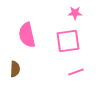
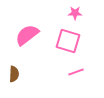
pink semicircle: rotated 65 degrees clockwise
pink square: rotated 25 degrees clockwise
brown semicircle: moved 1 px left, 5 px down
